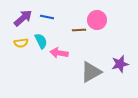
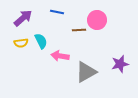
blue line: moved 10 px right, 5 px up
pink arrow: moved 1 px right, 3 px down
gray triangle: moved 5 px left
